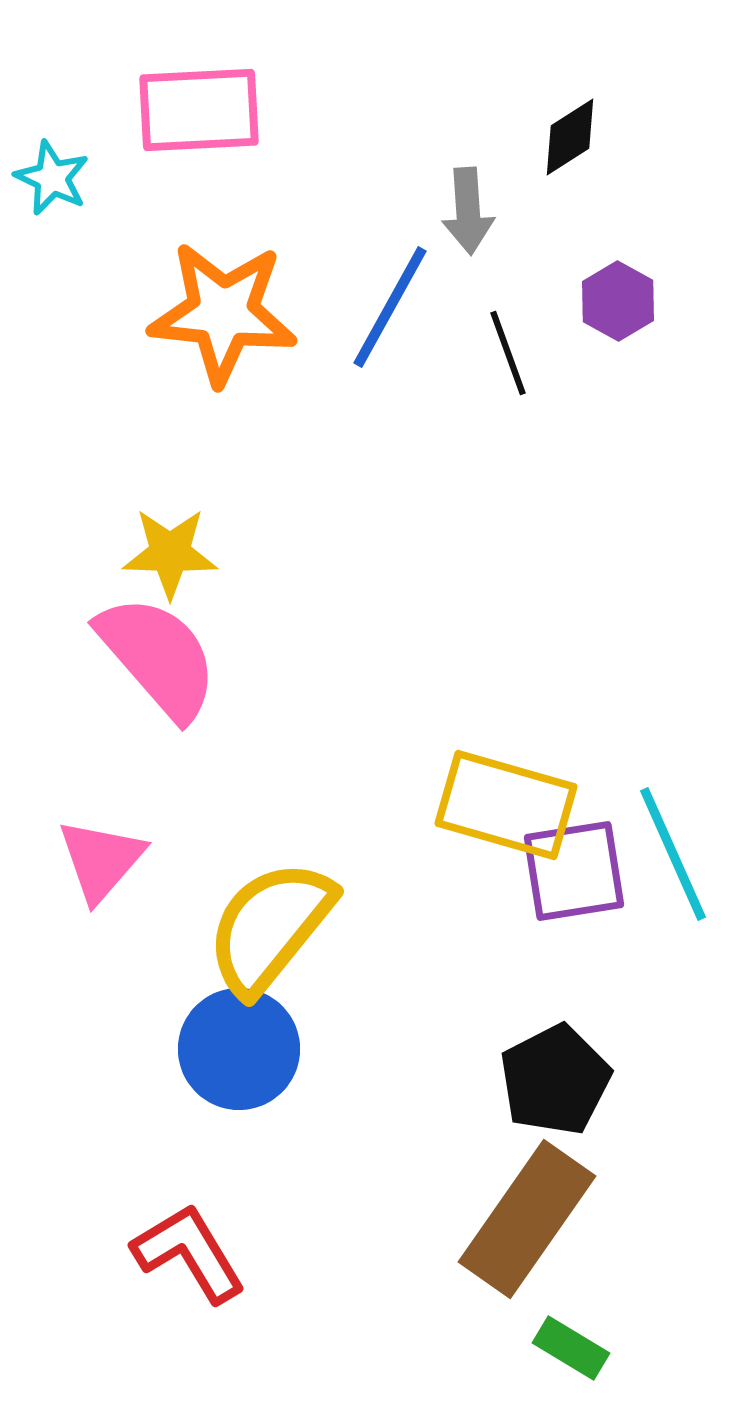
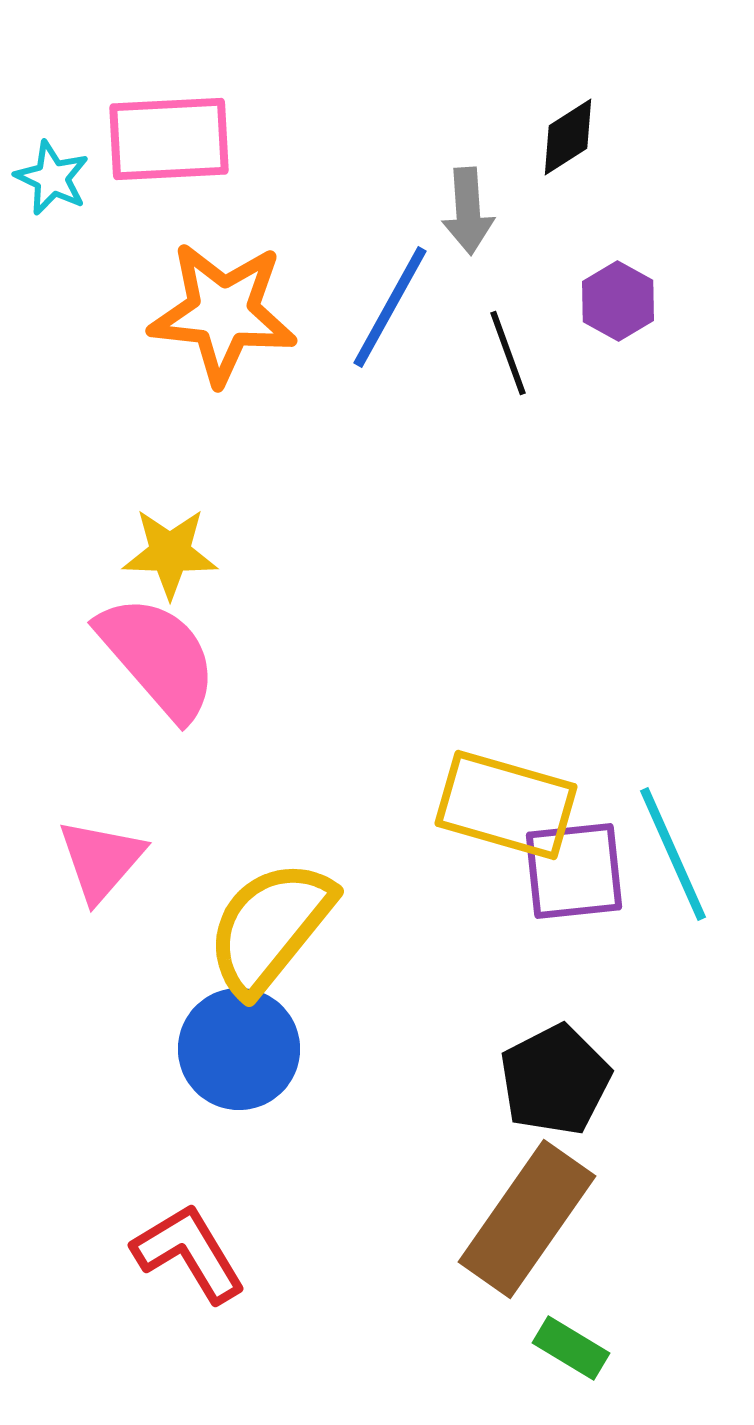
pink rectangle: moved 30 px left, 29 px down
black diamond: moved 2 px left
purple square: rotated 3 degrees clockwise
